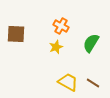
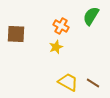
green semicircle: moved 27 px up
